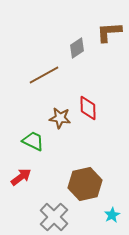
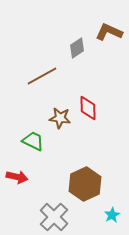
brown L-shape: rotated 28 degrees clockwise
brown line: moved 2 px left, 1 px down
red arrow: moved 4 px left; rotated 50 degrees clockwise
brown hexagon: rotated 12 degrees counterclockwise
